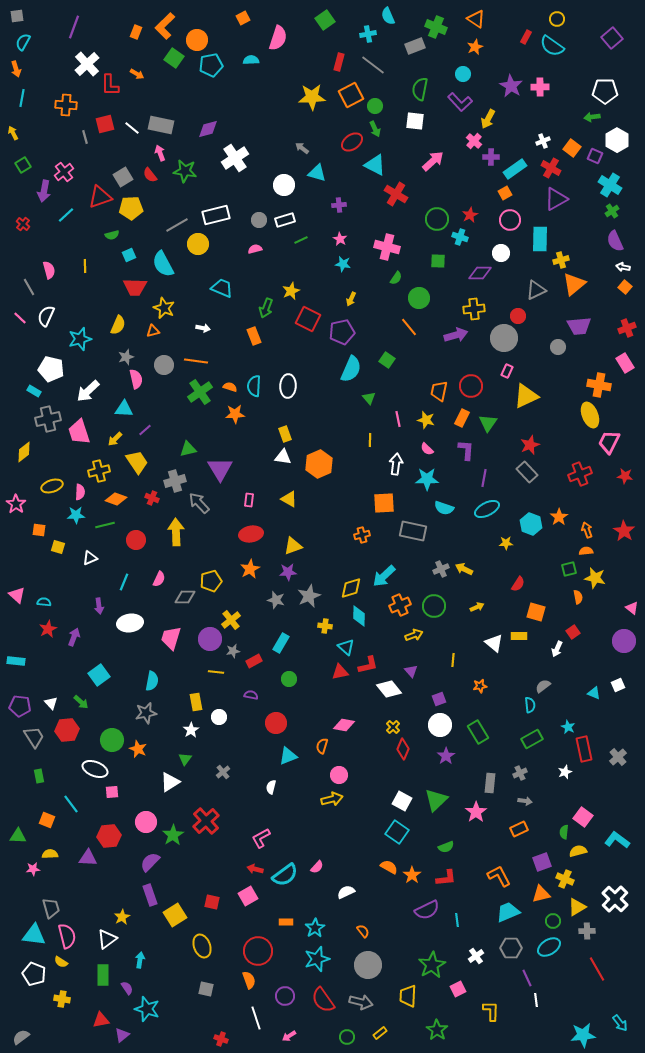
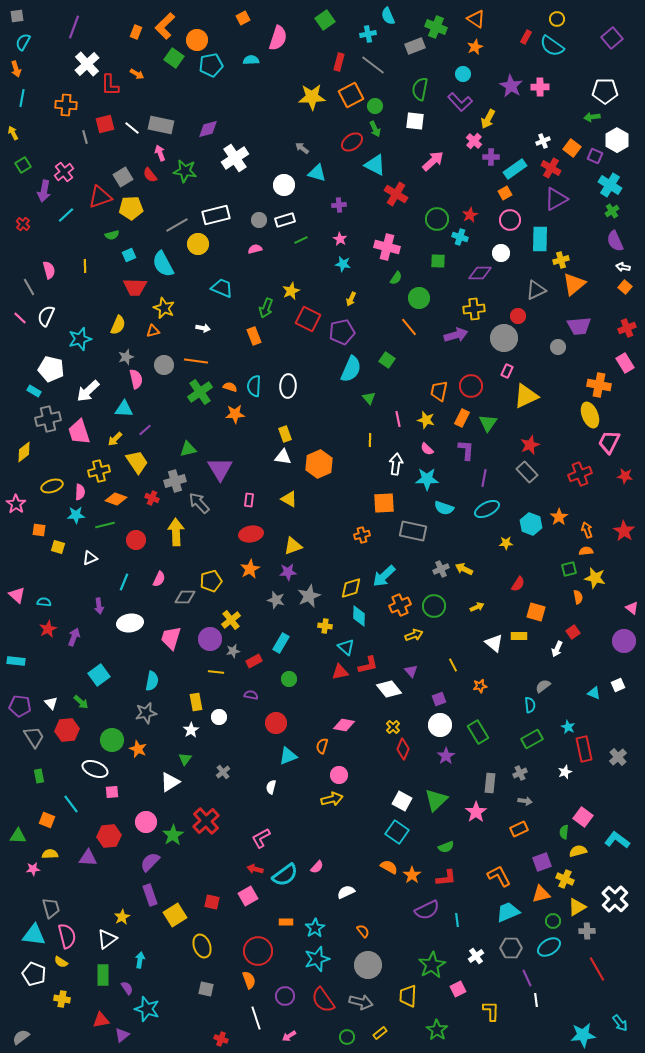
yellow line at (453, 660): moved 5 px down; rotated 32 degrees counterclockwise
